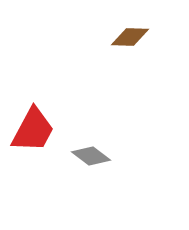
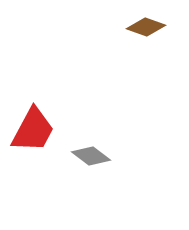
brown diamond: moved 16 px right, 10 px up; rotated 18 degrees clockwise
